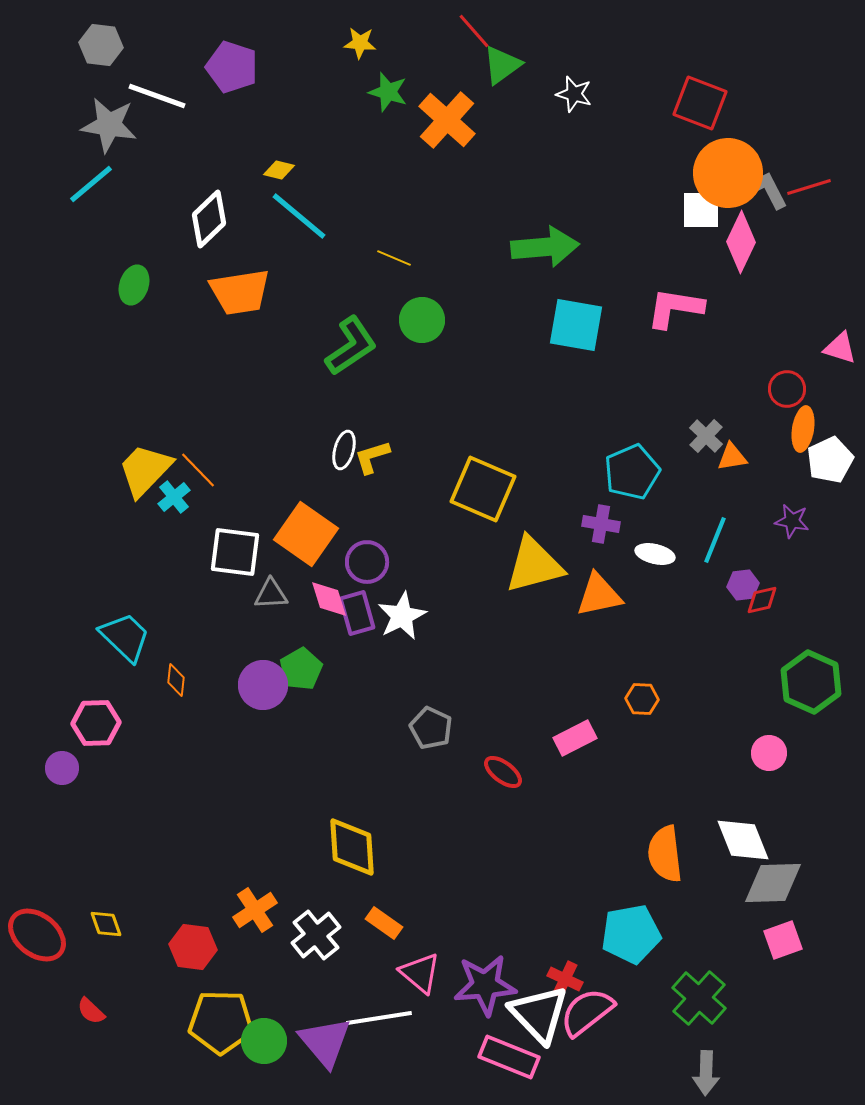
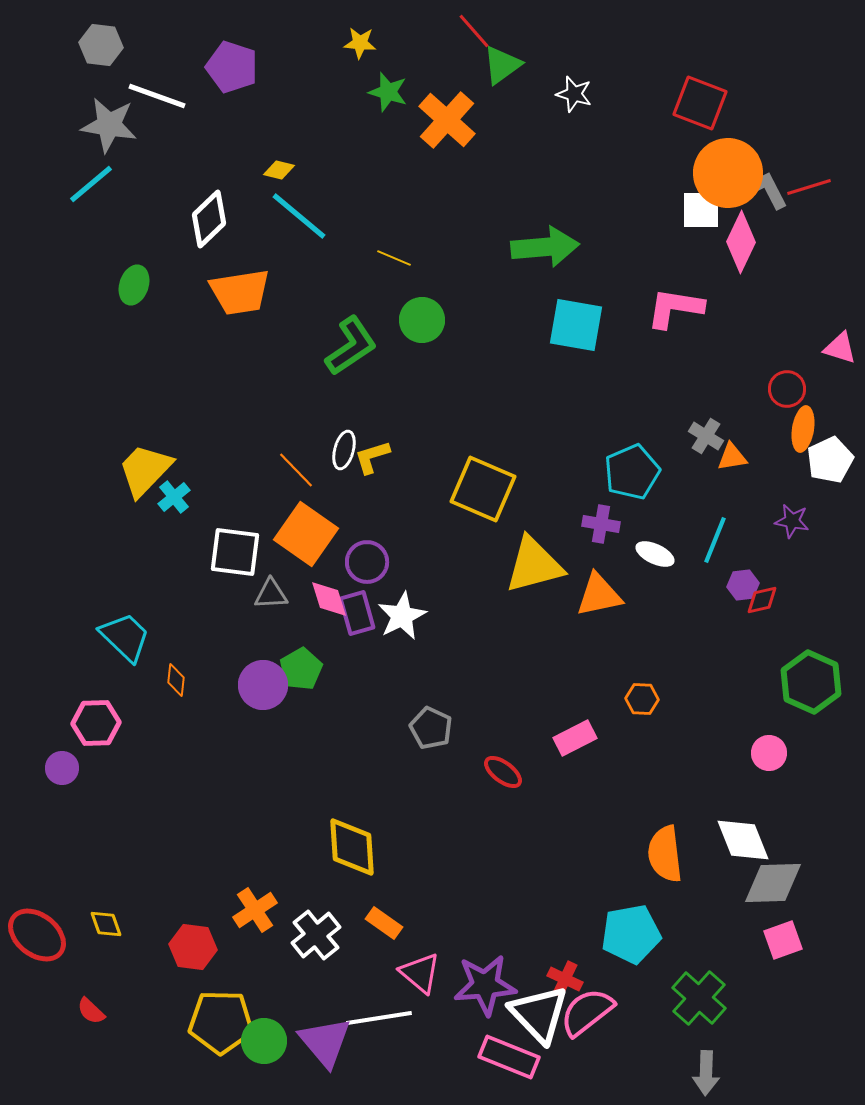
gray cross at (706, 436): rotated 12 degrees counterclockwise
orange line at (198, 470): moved 98 px right
white ellipse at (655, 554): rotated 12 degrees clockwise
